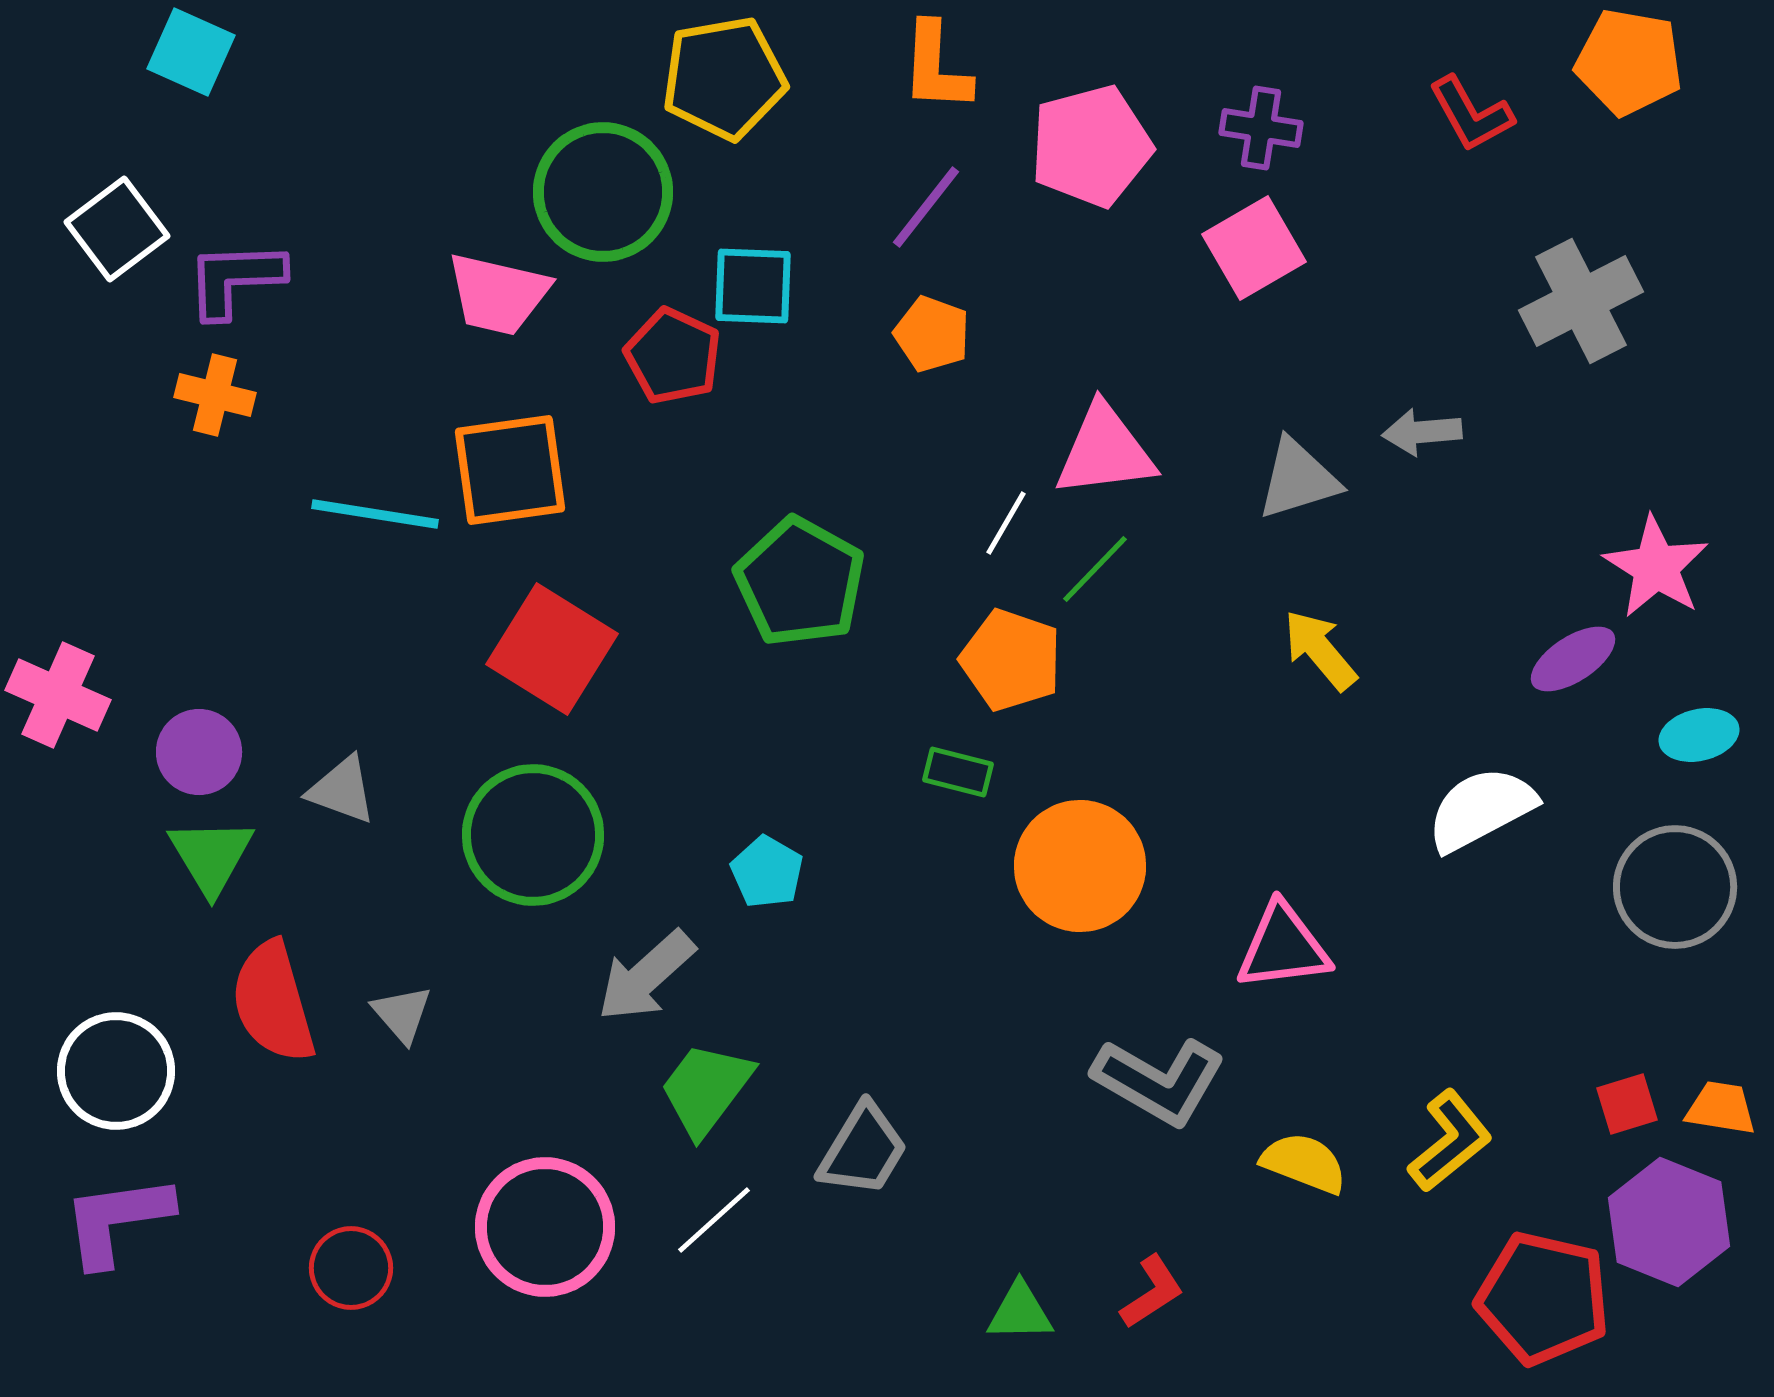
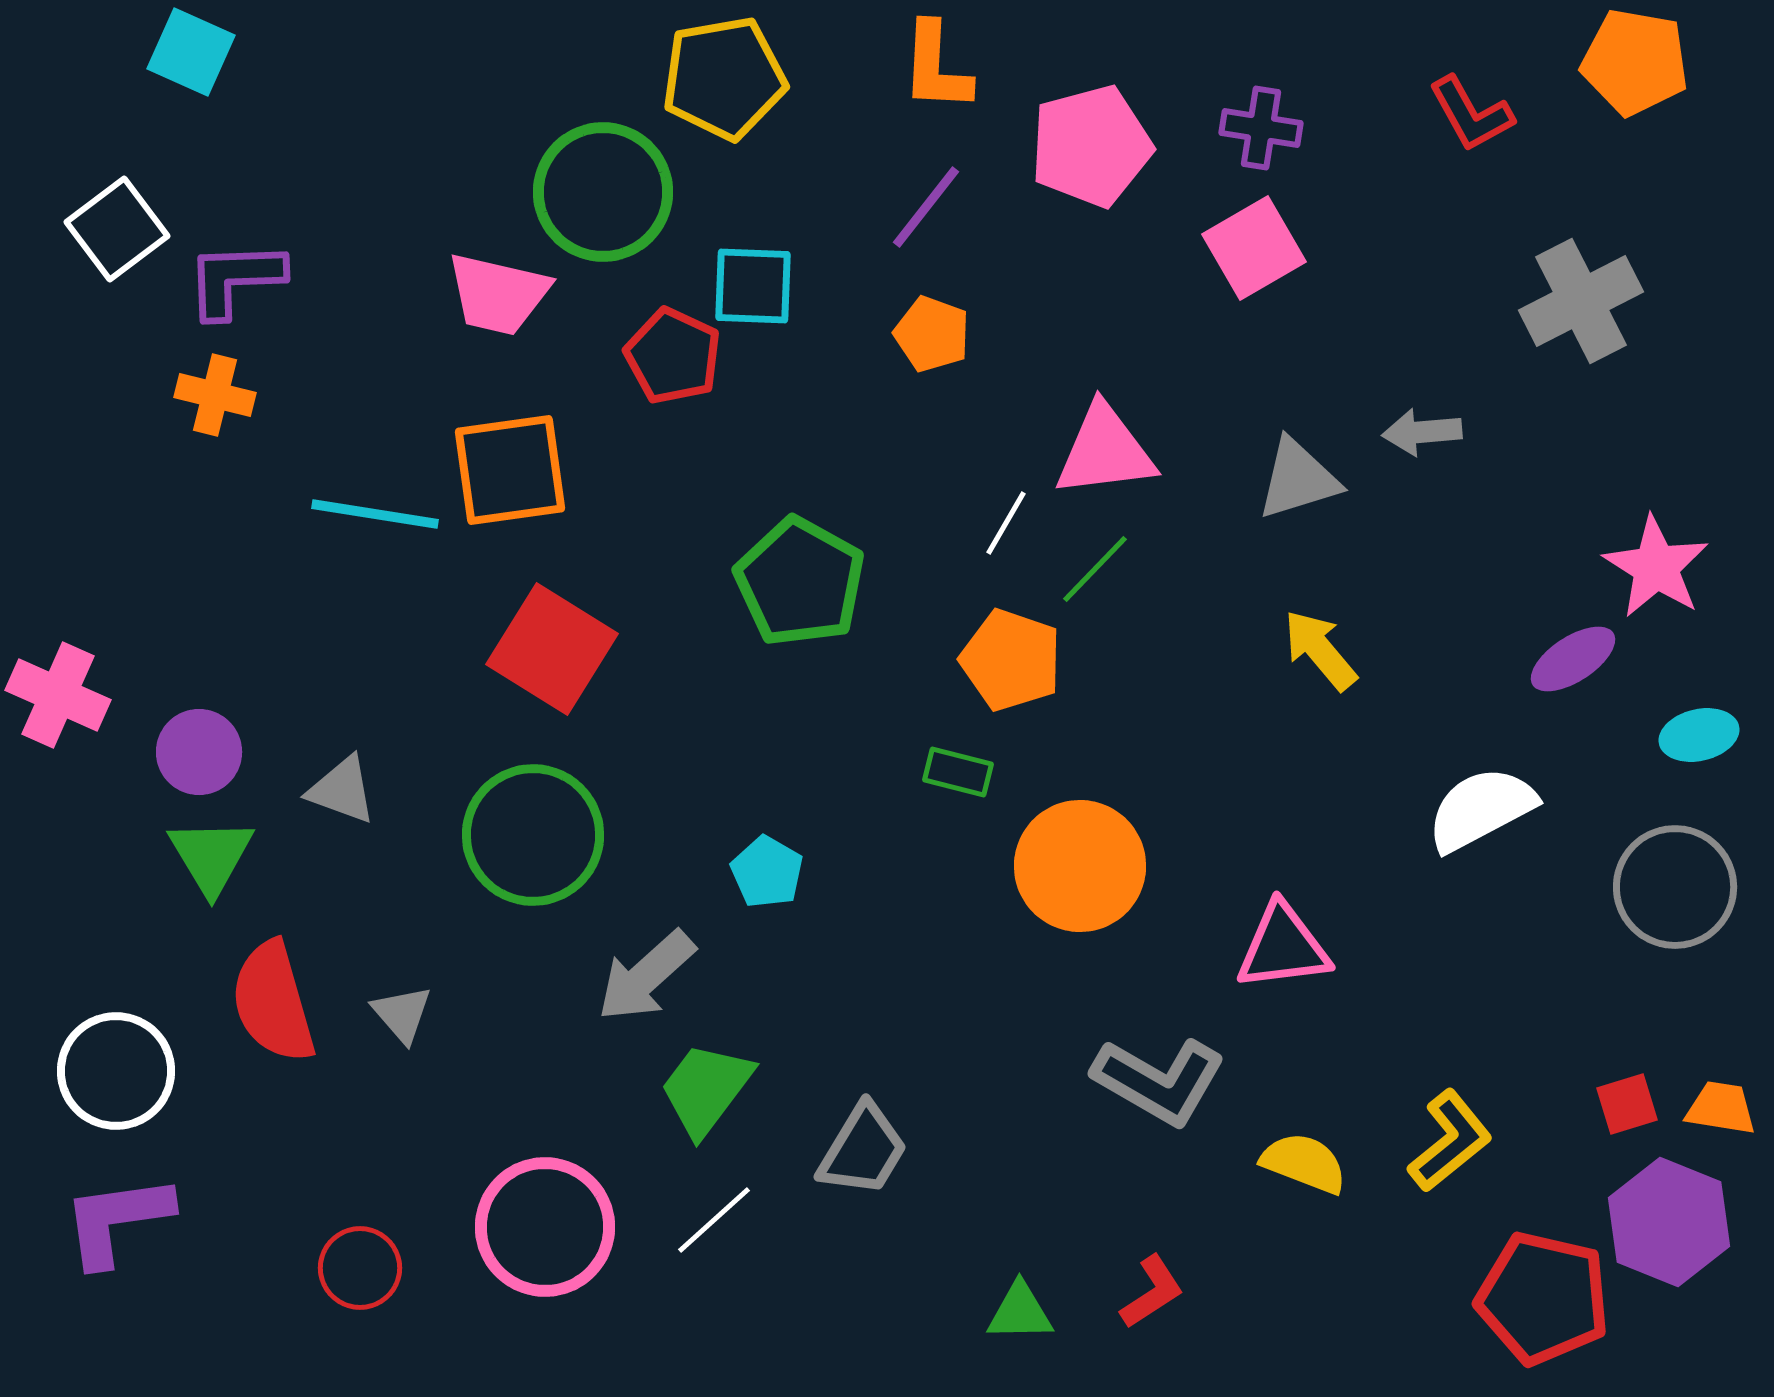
orange pentagon at (1629, 62): moved 6 px right
red circle at (351, 1268): moved 9 px right
